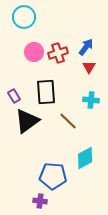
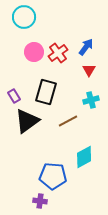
red cross: rotated 18 degrees counterclockwise
red triangle: moved 3 px down
black rectangle: rotated 20 degrees clockwise
cyan cross: rotated 21 degrees counterclockwise
brown line: rotated 72 degrees counterclockwise
cyan diamond: moved 1 px left, 1 px up
